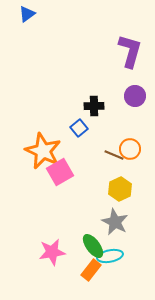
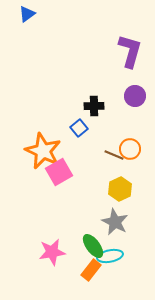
pink square: moved 1 px left
